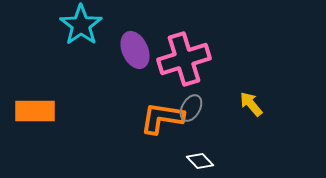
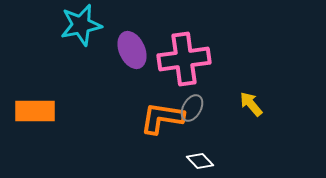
cyan star: rotated 24 degrees clockwise
purple ellipse: moved 3 px left
pink cross: rotated 9 degrees clockwise
gray ellipse: moved 1 px right
